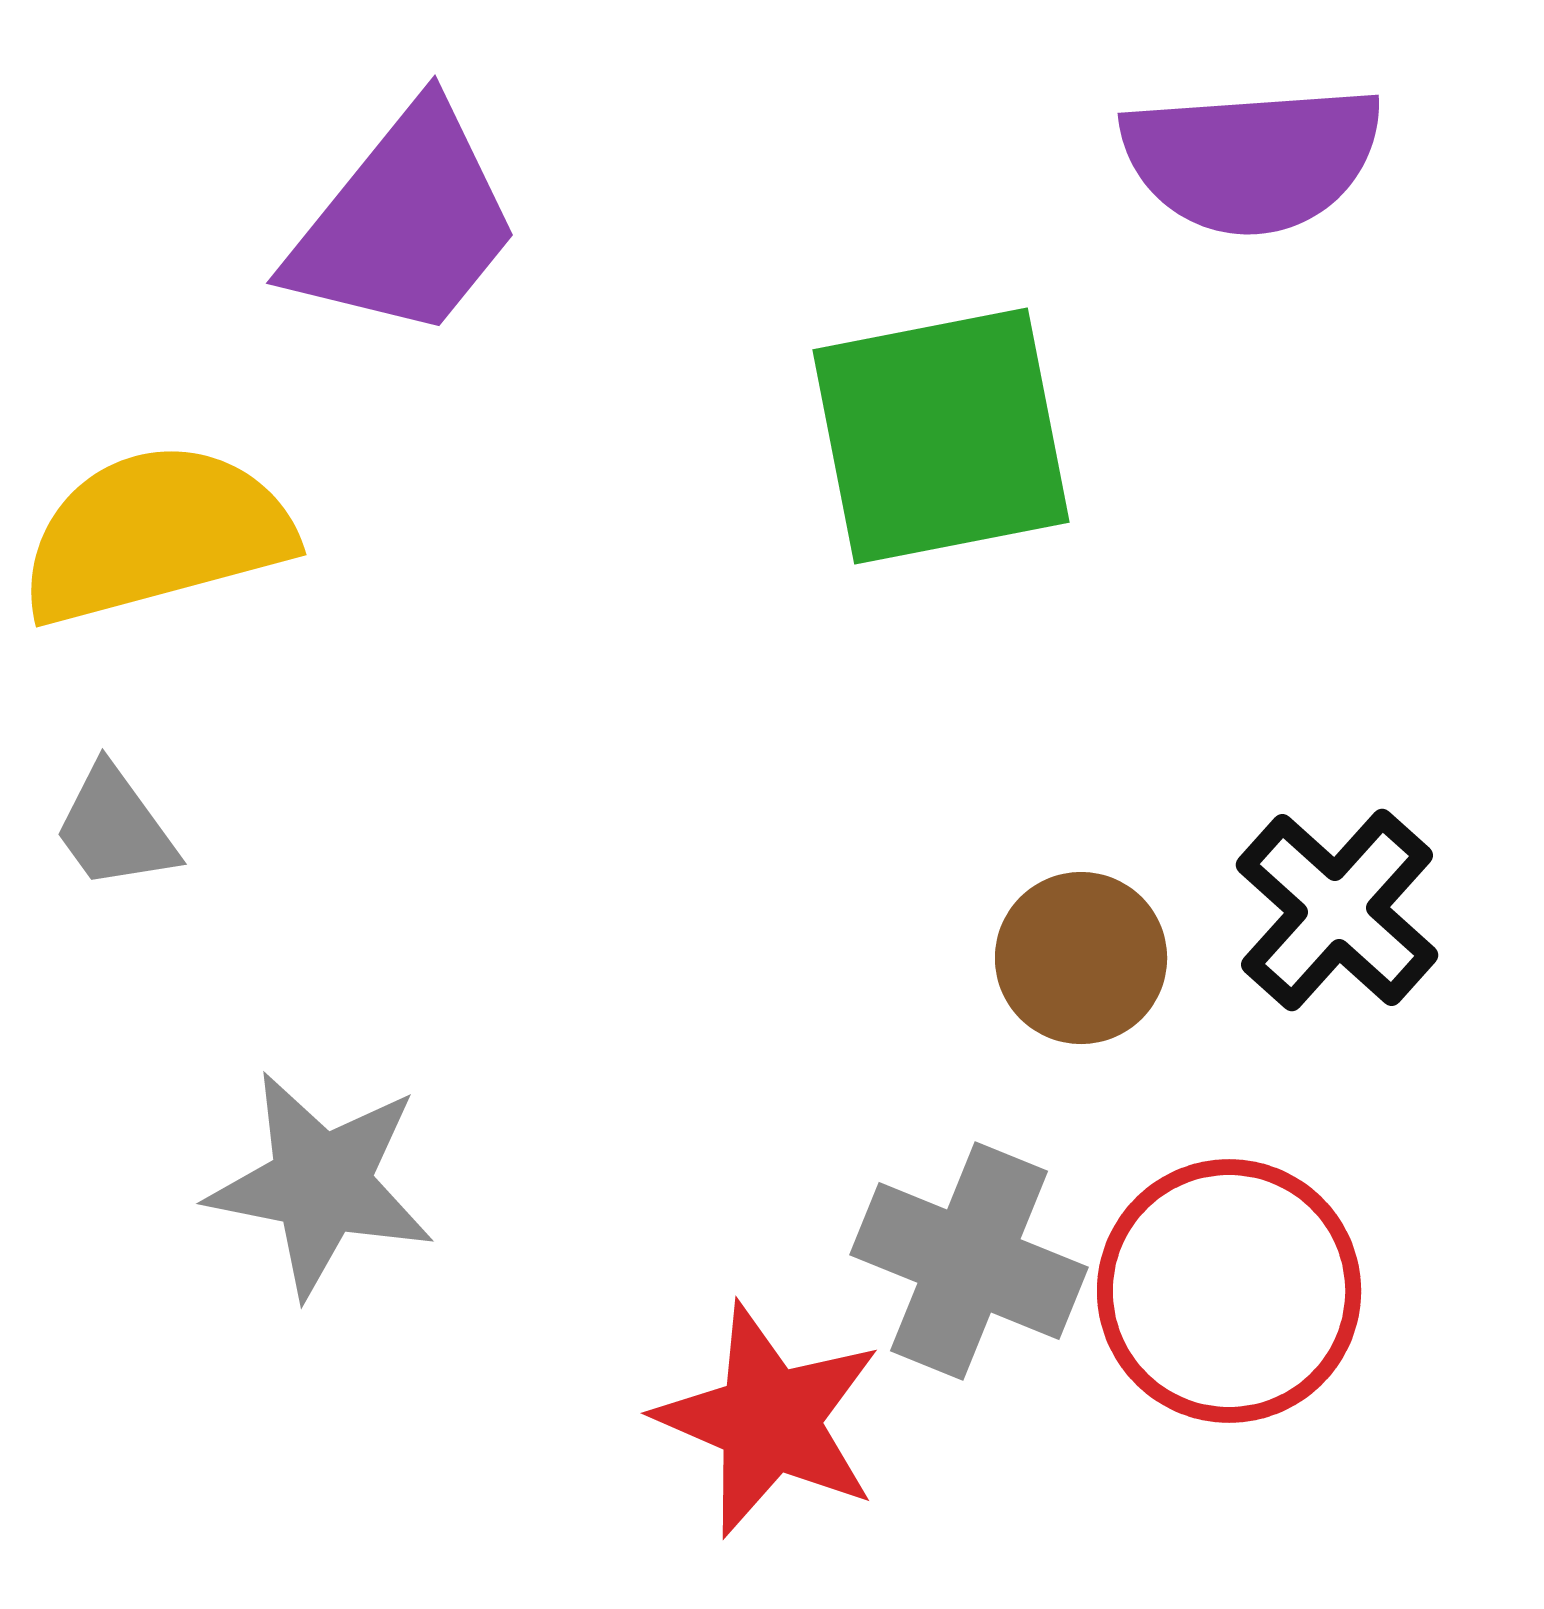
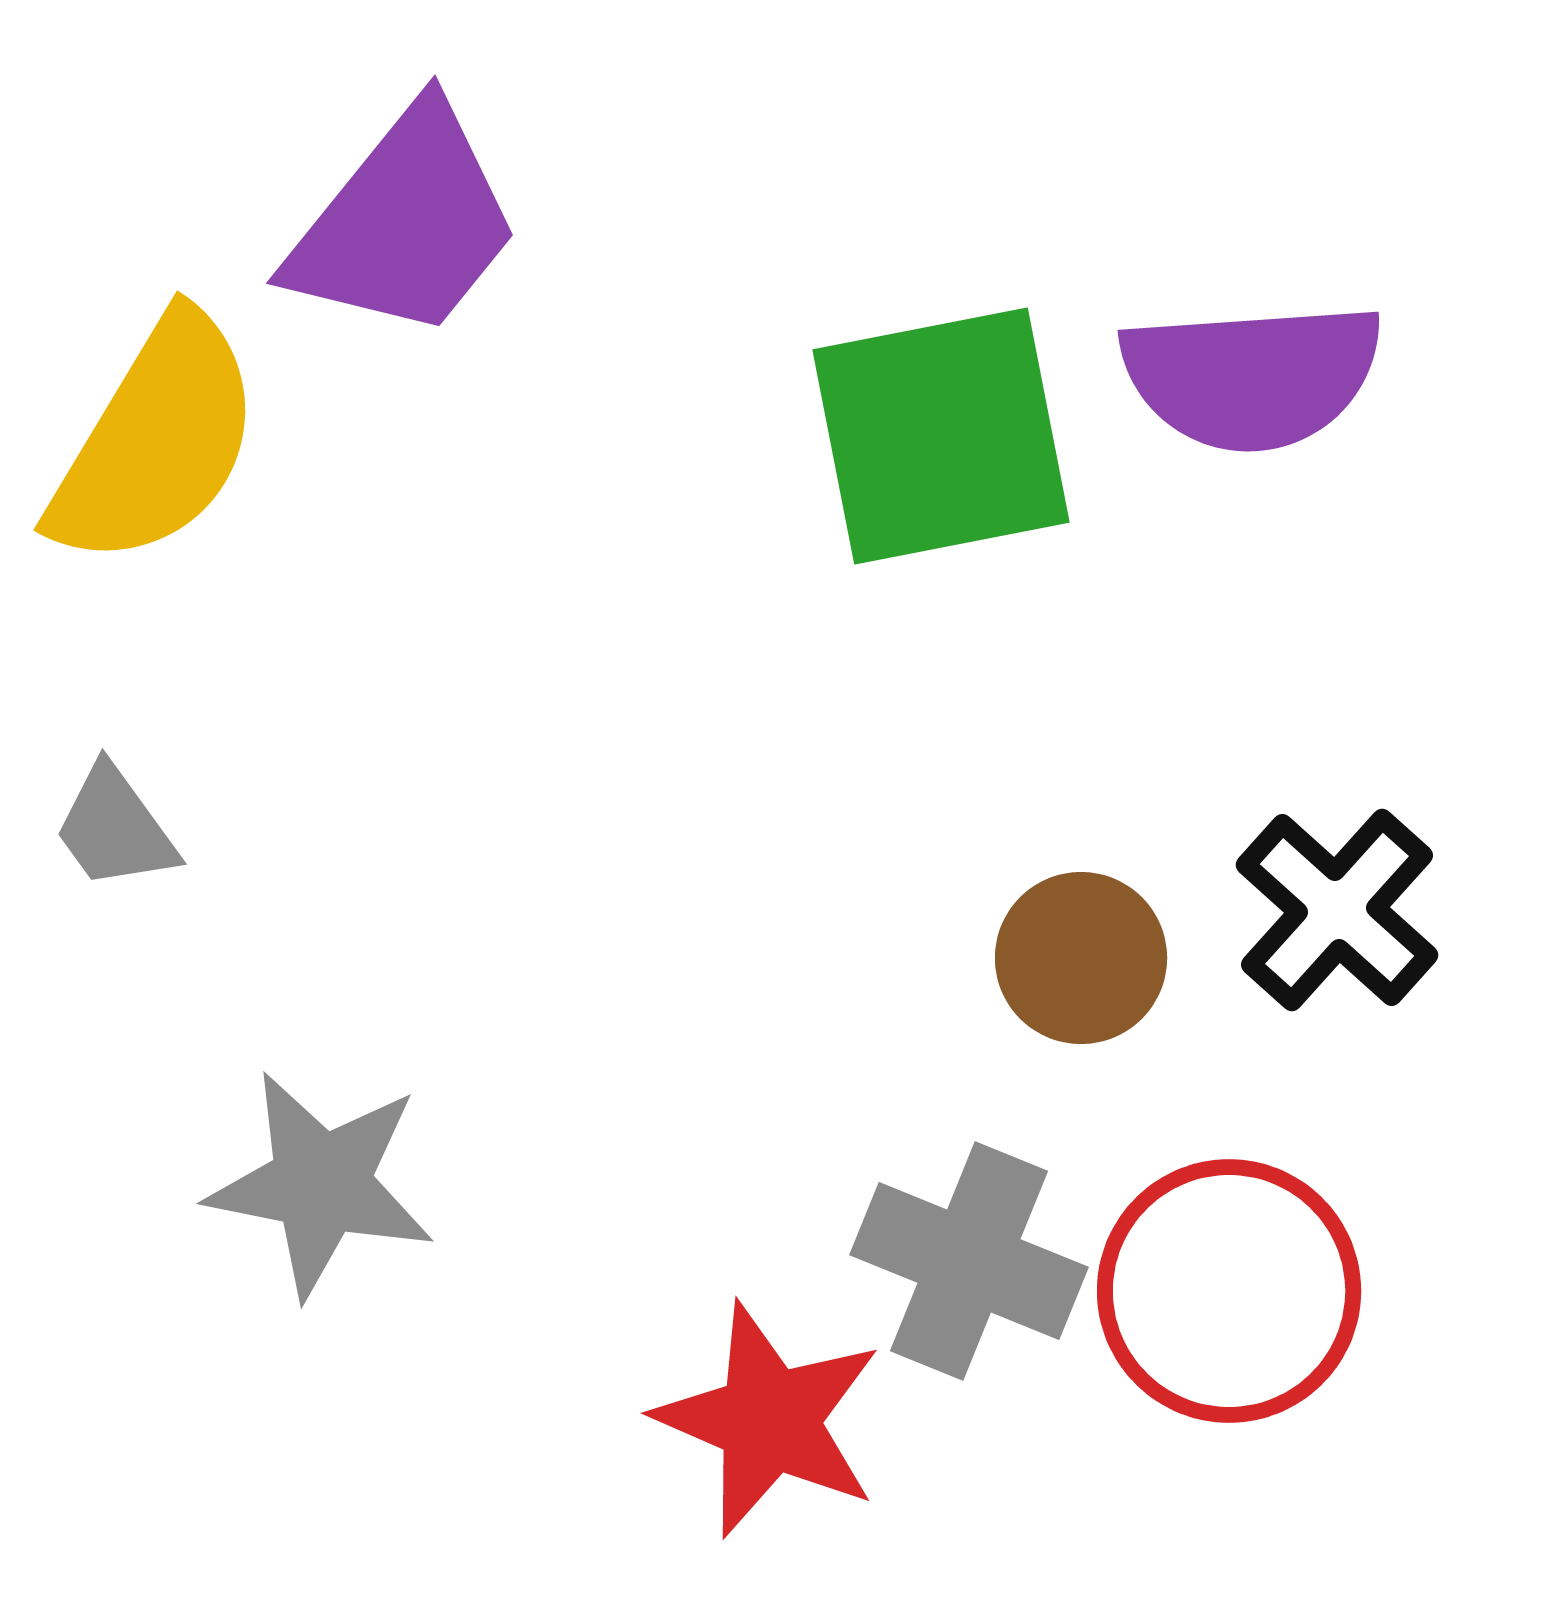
purple semicircle: moved 217 px down
yellow semicircle: moved 93 px up; rotated 136 degrees clockwise
